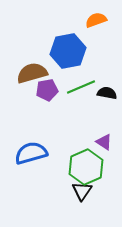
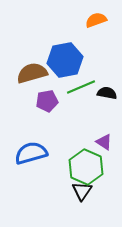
blue hexagon: moved 3 px left, 9 px down
purple pentagon: moved 11 px down
green hexagon: rotated 12 degrees counterclockwise
